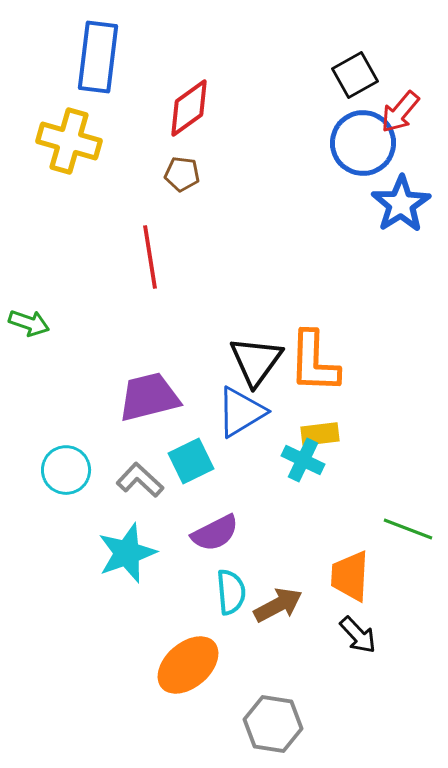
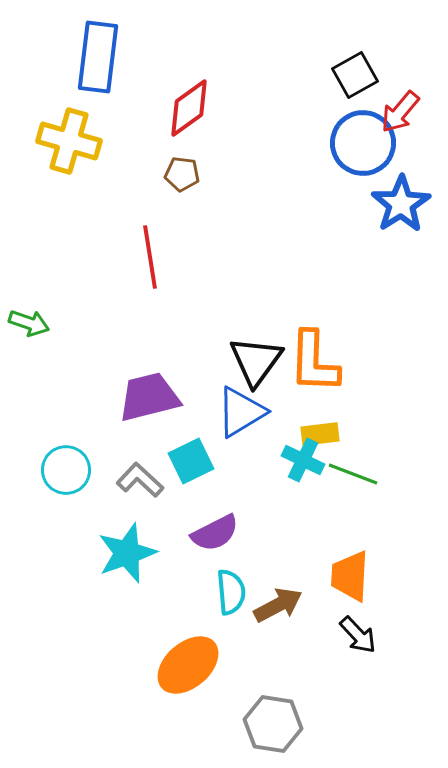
green line: moved 55 px left, 55 px up
